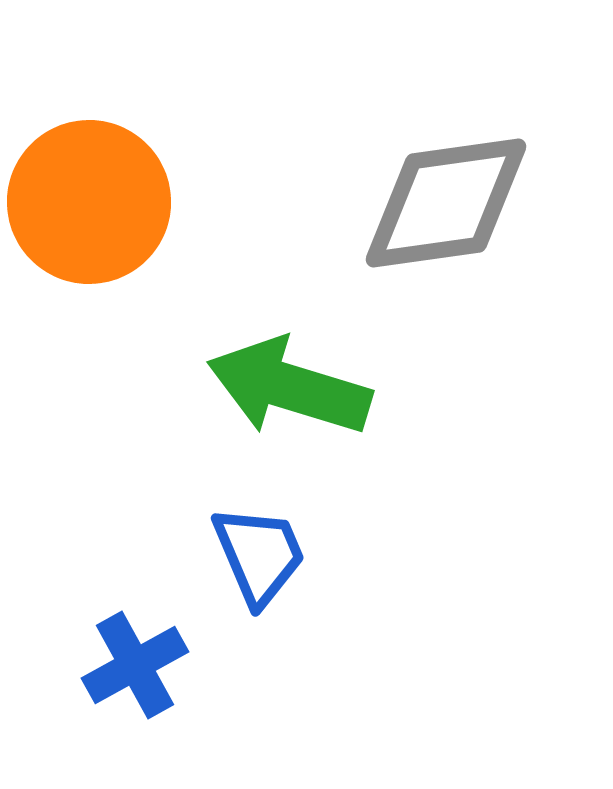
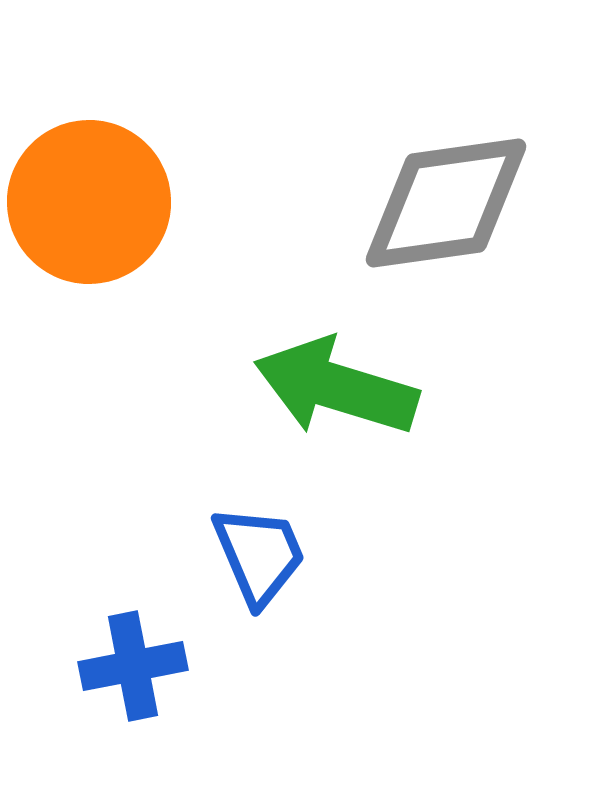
green arrow: moved 47 px right
blue cross: moved 2 px left, 1 px down; rotated 18 degrees clockwise
